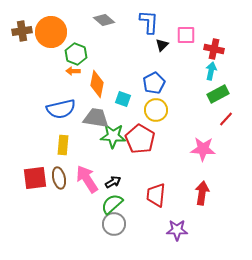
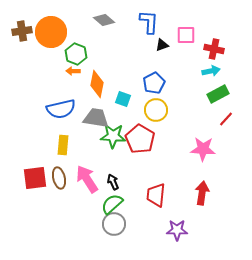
black triangle: rotated 24 degrees clockwise
cyan arrow: rotated 66 degrees clockwise
black arrow: rotated 84 degrees counterclockwise
